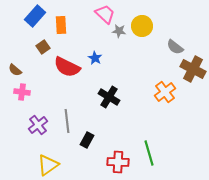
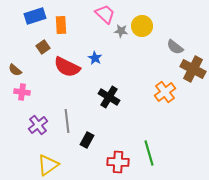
blue rectangle: rotated 30 degrees clockwise
gray star: moved 2 px right
